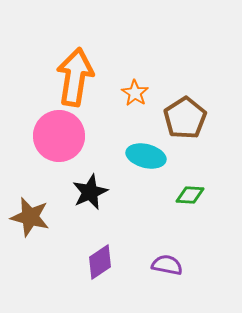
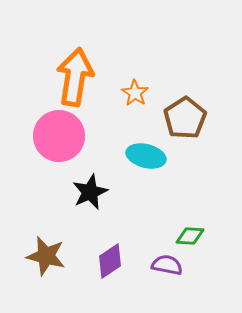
green diamond: moved 41 px down
brown star: moved 16 px right, 39 px down
purple diamond: moved 10 px right, 1 px up
